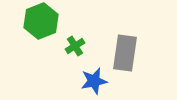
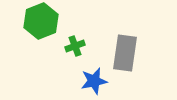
green cross: rotated 12 degrees clockwise
